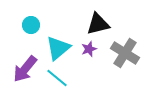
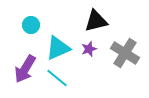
black triangle: moved 2 px left, 3 px up
cyan triangle: rotated 16 degrees clockwise
purple arrow: rotated 8 degrees counterclockwise
